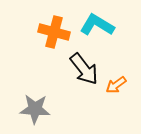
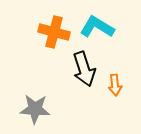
cyan L-shape: moved 2 px down
black arrow: rotated 20 degrees clockwise
orange arrow: moved 1 px left; rotated 60 degrees counterclockwise
